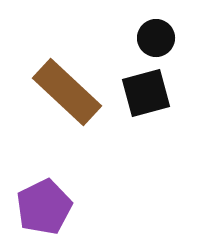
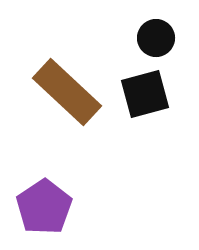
black square: moved 1 px left, 1 px down
purple pentagon: rotated 8 degrees counterclockwise
